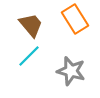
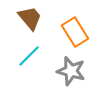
orange rectangle: moved 13 px down
brown trapezoid: moved 1 px left, 7 px up
